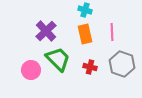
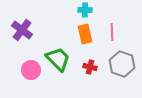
cyan cross: rotated 16 degrees counterclockwise
purple cross: moved 24 px left, 1 px up; rotated 10 degrees counterclockwise
